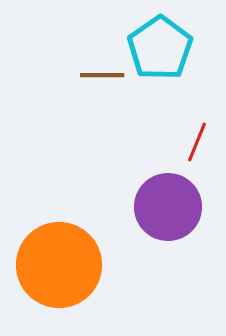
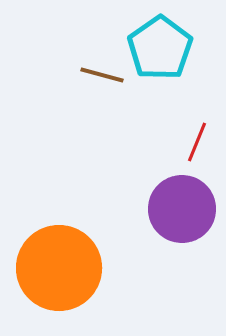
brown line: rotated 15 degrees clockwise
purple circle: moved 14 px right, 2 px down
orange circle: moved 3 px down
